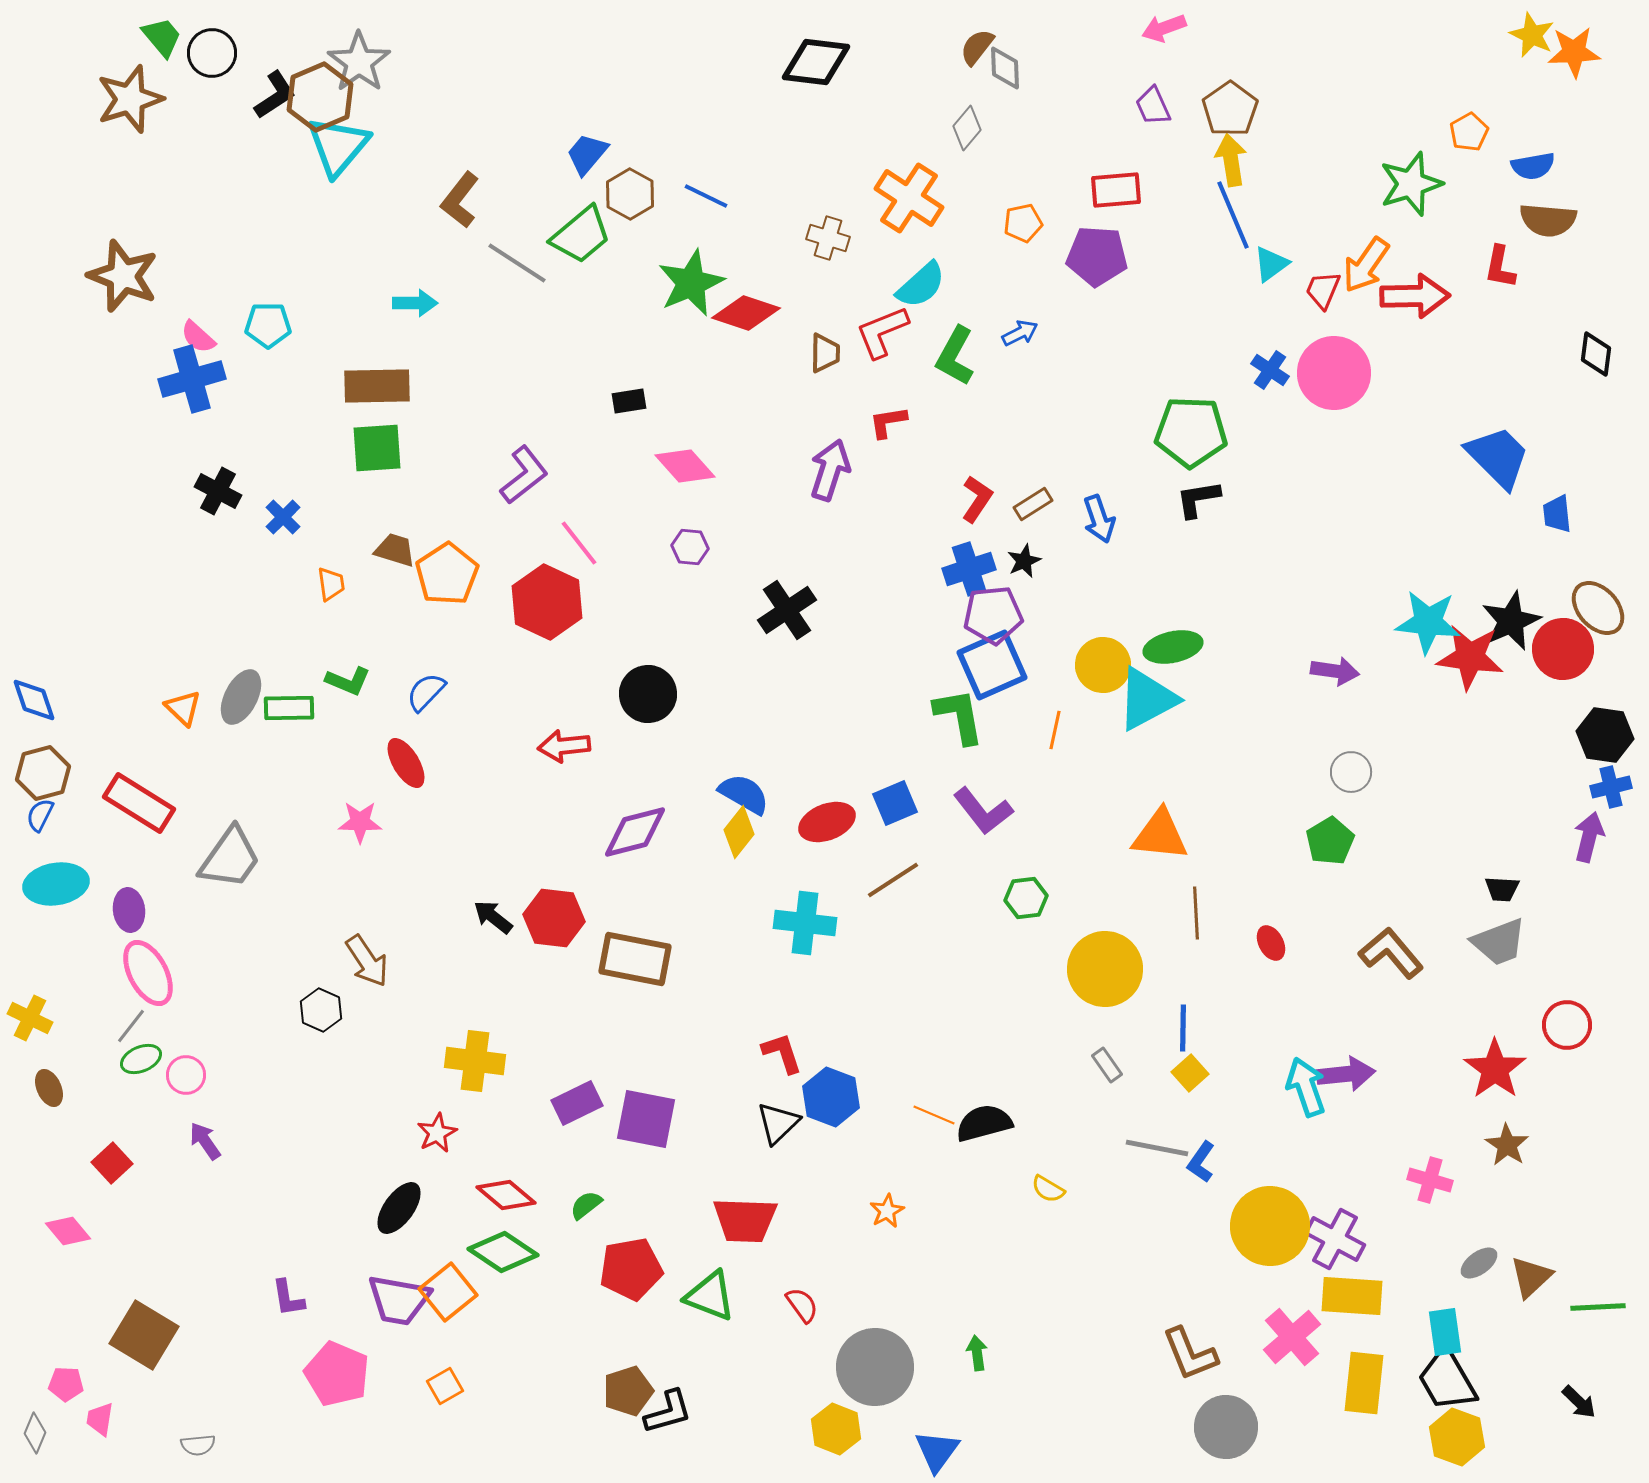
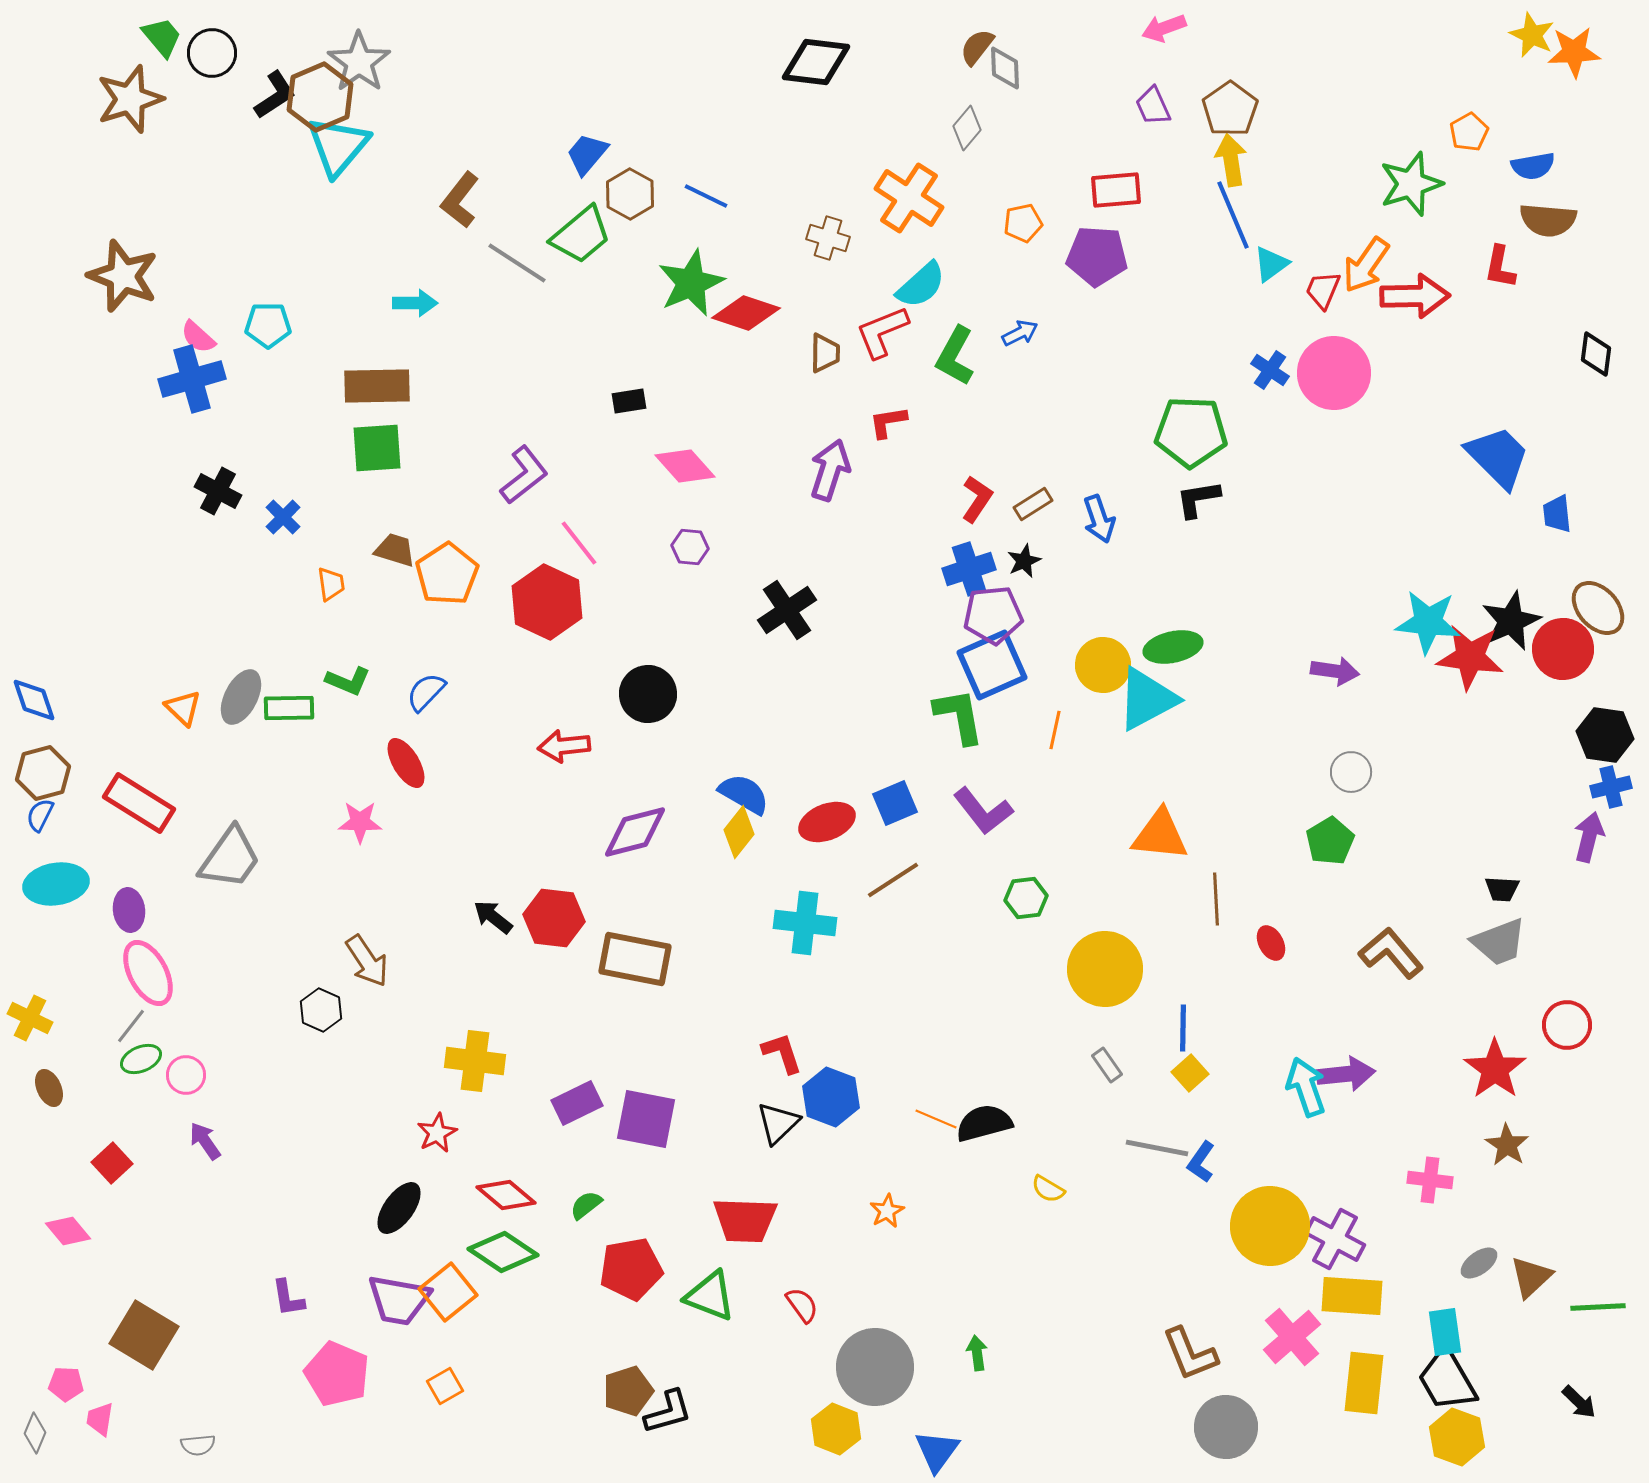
brown line at (1196, 913): moved 20 px right, 14 px up
orange line at (934, 1115): moved 2 px right, 4 px down
pink cross at (1430, 1180): rotated 9 degrees counterclockwise
